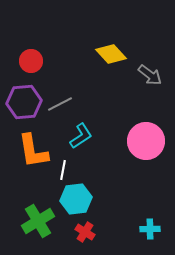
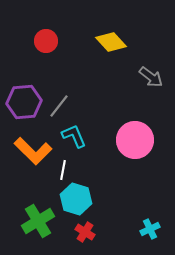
yellow diamond: moved 12 px up
red circle: moved 15 px right, 20 px up
gray arrow: moved 1 px right, 2 px down
gray line: moved 1 px left, 2 px down; rotated 25 degrees counterclockwise
cyan L-shape: moved 7 px left; rotated 80 degrees counterclockwise
pink circle: moved 11 px left, 1 px up
orange L-shape: rotated 36 degrees counterclockwise
cyan hexagon: rotated 24 degrees clockwise
cyan cross: rotated 24 degrees counterclockwise
